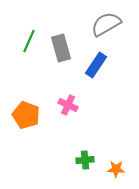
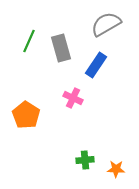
pink cross: moved 5 px right, 7 px up
orange pentagon: rotated 12 degrees clockwise
